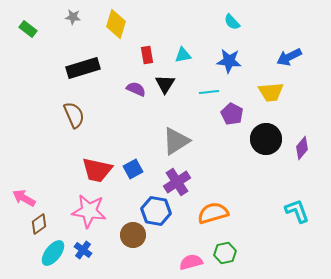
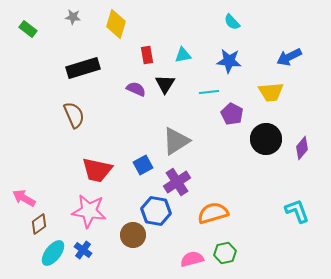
blue square: moved 10 px right, 4 px up
pink semicircle: moved 1 px right, 3 px up
